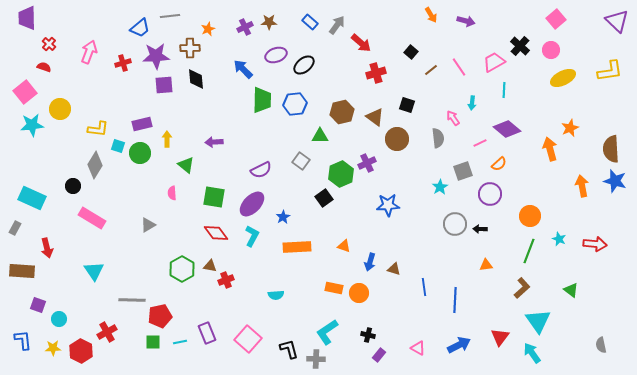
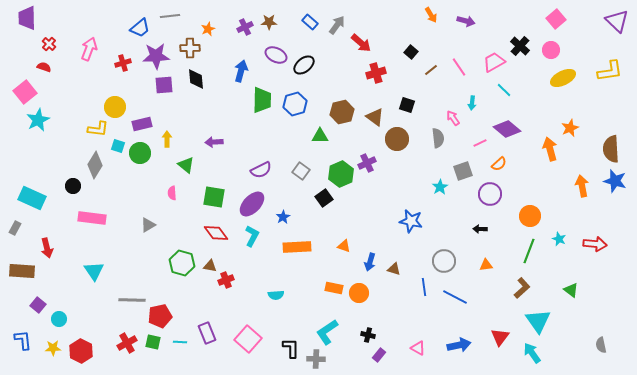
pink arrow at (89, 52): moved 3 px up
purple ellipse at (276, 55): rotated 45 degrees clockwise
blue arrow at (243, 69): moved 2 px left, 2 px down; rotated 60 degrees clockwise
cyan line at (504, 90): rotated 49 degrees counterclockwise
blue hexagon at (295, 104): rotated 10 degrees counterclockwise
yellow circle at (60, 109): moved 55 px right, 2 px up
cyan star at (32, 125): moved 6 px right, 5 px up; rotated 20 degrees counterclockwise
gray square at (301, 161): moved 10 px down
blue star at (388, 205): moved 23 px right, 16 px down; rotated 15 degrees clockwise
pink rectangle at (92, 218): rotated 24 degrees counterclockwise
gray circle at (455, 224): moved 11 px left, 37 px down
green hexagon at (182, 269): moved 6 px up; rotated 15 degrees counterclockwise
blue line at (455, 300): moved 3 px up; rotated 65 degrees counterclockwise
purple square at (38, 305): rotated 21 degrees clockwise
red cross at (107, 332): moved 20 px right, 11 px down
green square at (153, 342): rotated 14 degrees clockwise
cyan line at (180, 342): rotated 16 degrees clockwise
blue arrow at (459, 345): rotated 15 degrees clockwise
black L-shape at (289, 349): moved 2 px right, 1 px up; rotated 15 degrees clockwise
